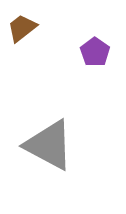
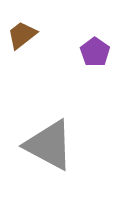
brown trapezoid: moved 7 px down
